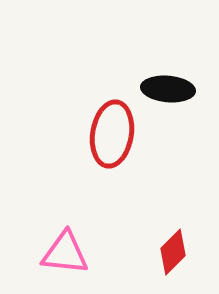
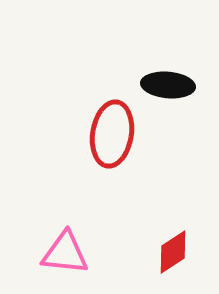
black ellipse: moved 4 px up
red diamond: rotated 12 degrees clockwise
